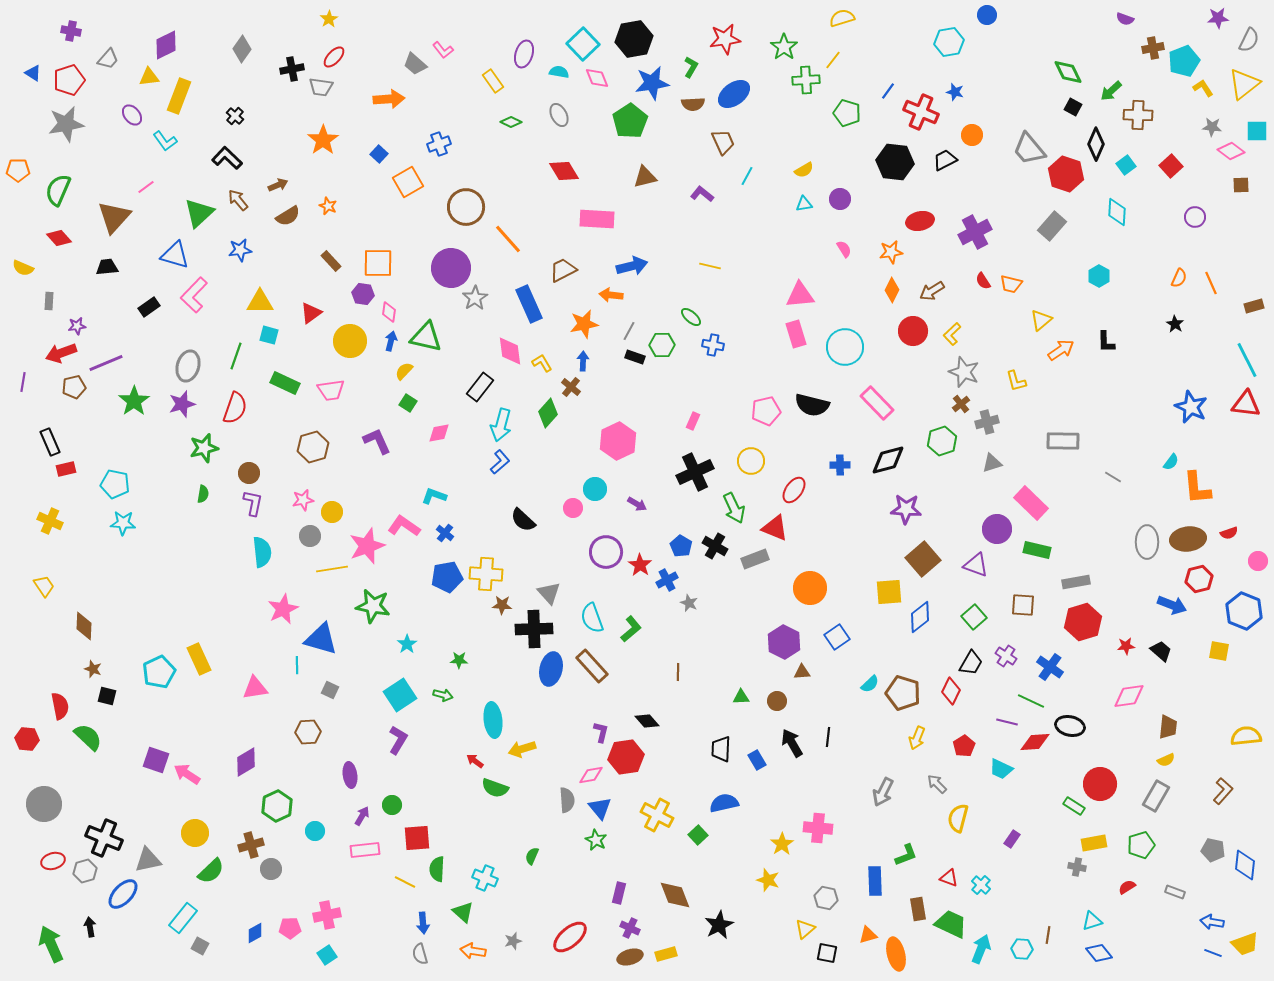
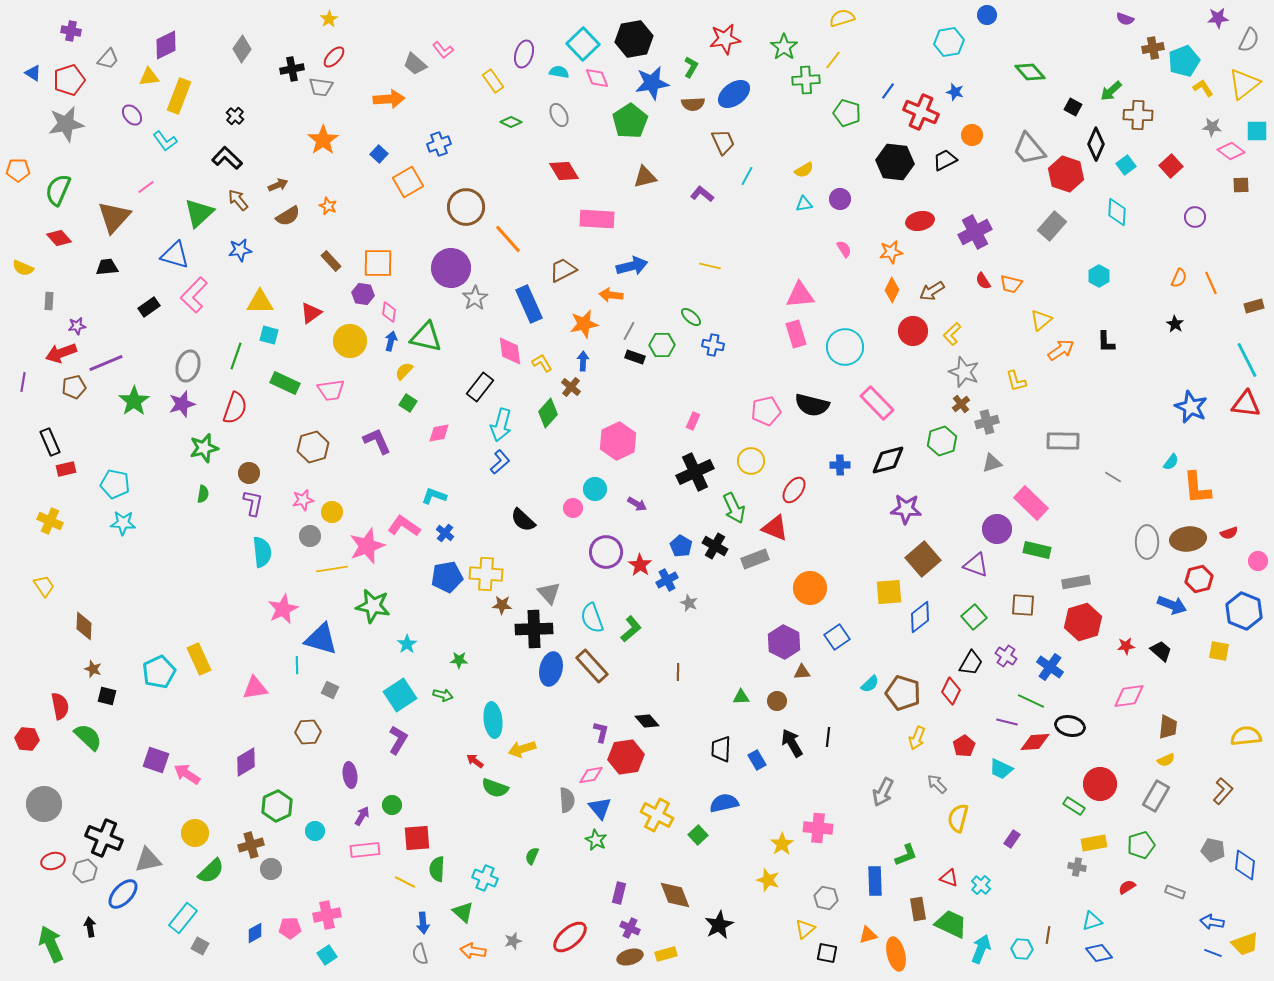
green diamond at (1068, 72): moved 38 px left; rotated 16 degrees counterclockwise
